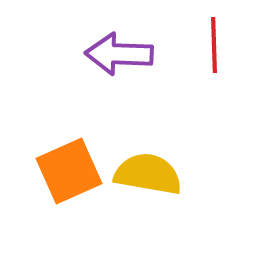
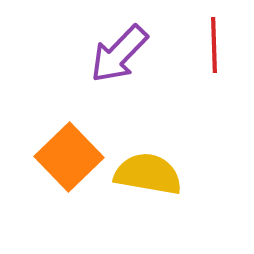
purple arrow: rotated 48 degrees counterclockwise
orange square: moved 14 px up; rotated 20 degrees counterclockwise
